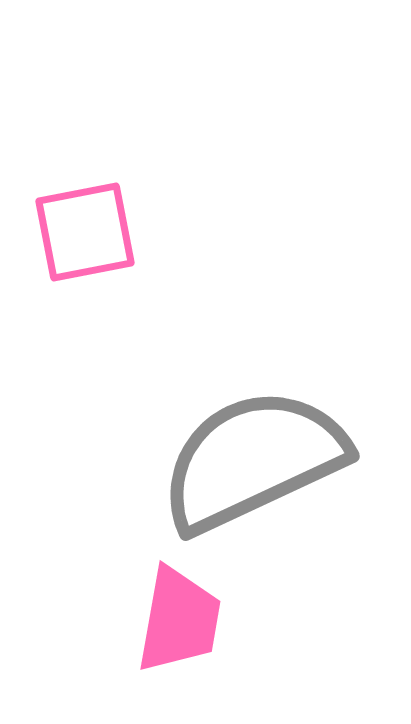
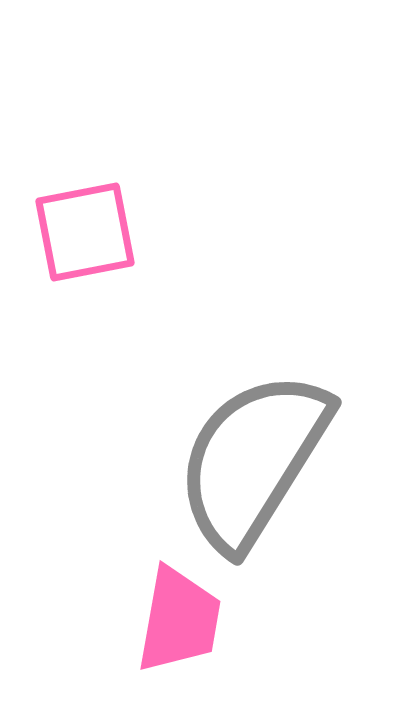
gray semicircle: rotated 33 degrees counterclockwise
